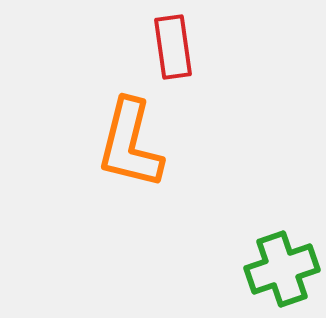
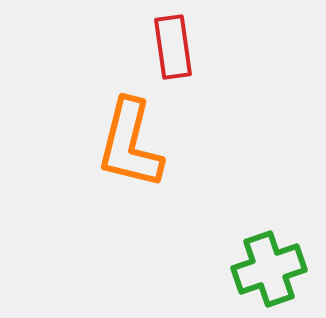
green cross: moved 13 px left
